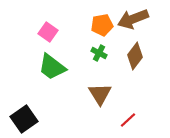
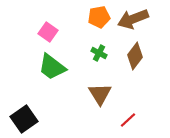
orange pentagon: moved 3 px left, 8 px up
